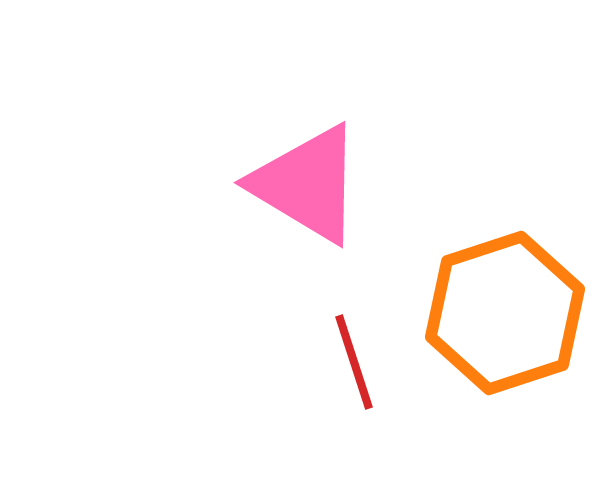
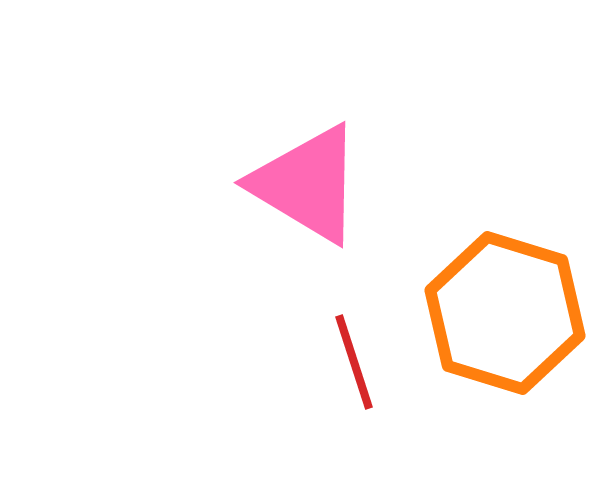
orange hexagon: rotated 25 degrees counterclockwise
